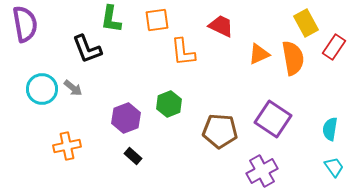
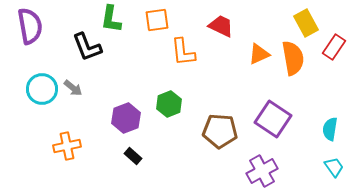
purple semicircle: moved 5 px right, 2 px down
black L-shape: moved 2 px up
